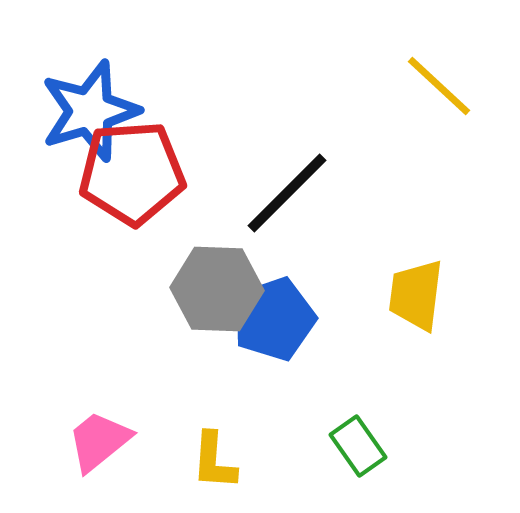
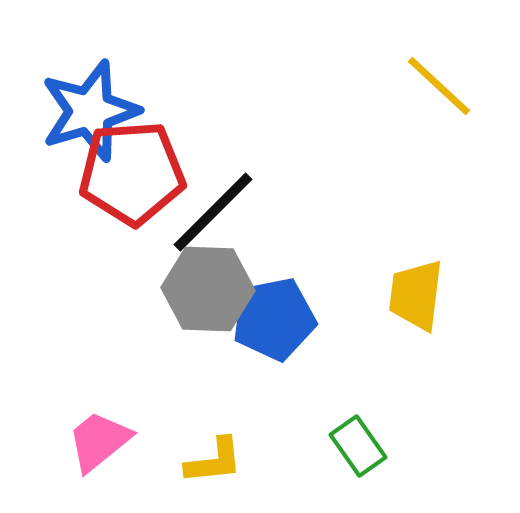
black line: moved 74 px left, 19 px down
gray hexagon: moved 9 px left
blue pentagon: rotated 8 degrees clockwise
yellow L-shape: rotated 100 degrees counterclockwise
